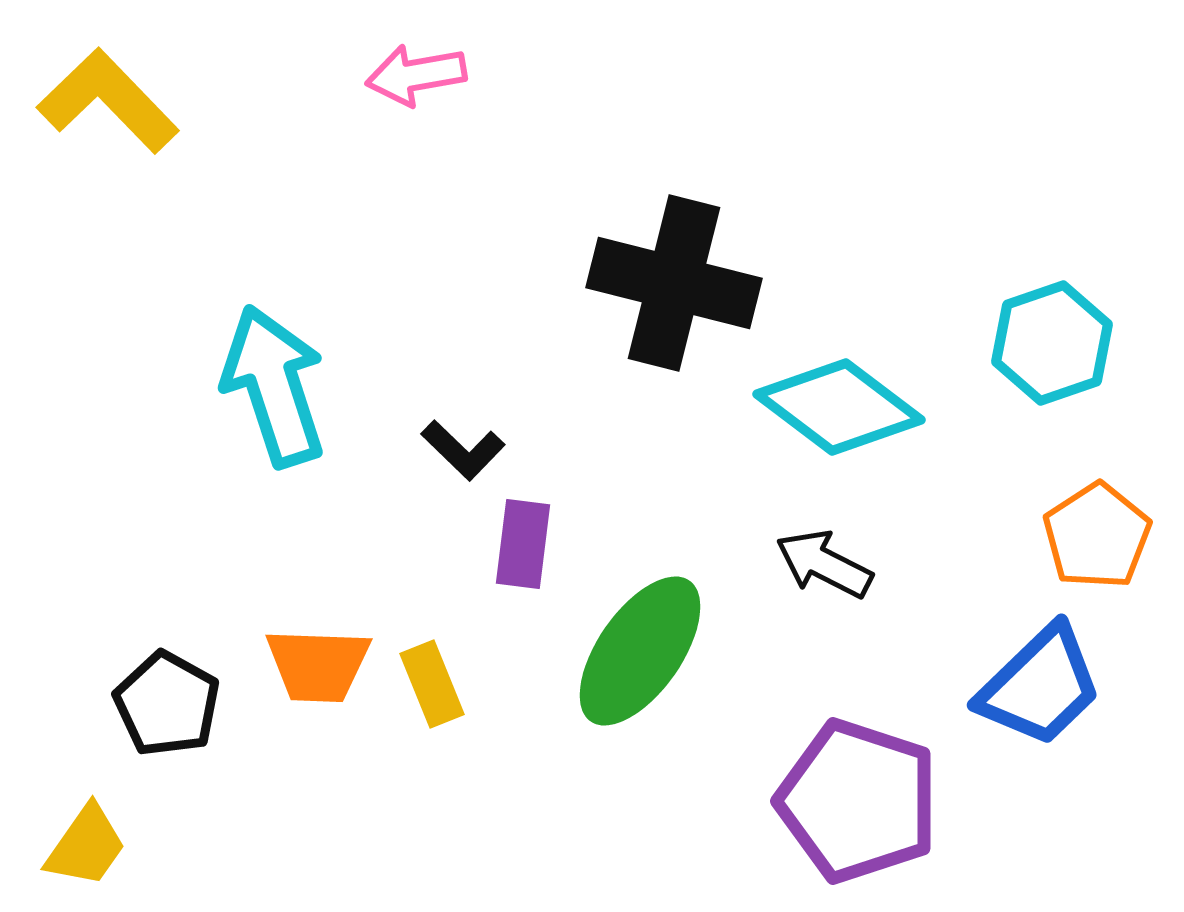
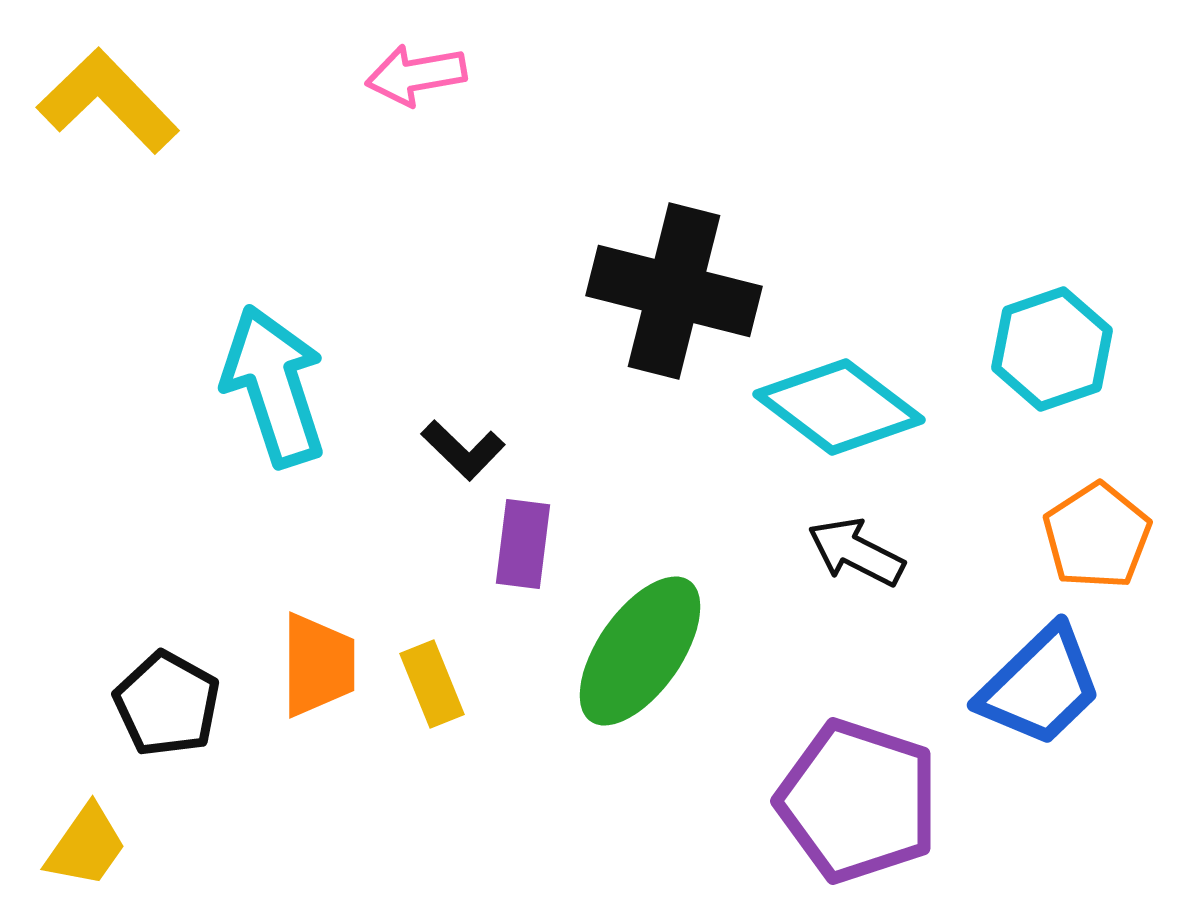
black cross: moved 8 px down
cyan hexagon: moved 6 px down
black arrow: moved 32 px right, 12 px up
orange trapezoid: rotated 92 degrees counterclockwise
